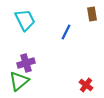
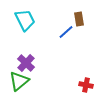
brown rectangle: moved 13 px left, 5 px down
blue line: rotated 21 degrees clockwise
purple cross: rotated 30 degrees counterclockwise
red cross: rotated 24 degrees counterclockwise
